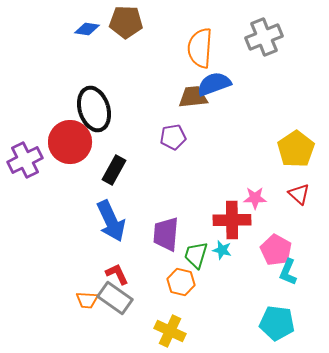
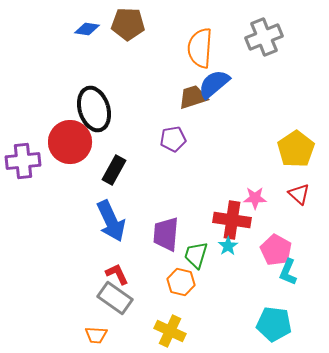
brown pentagon: moved 2 px right, 2 px down
blue semicircle: rotated 20 degrees counterclockwise
brown trapezoid: rotated 12 degrees counterclockwise
purple pentagon: moved 2 px down
purple cross: moved 2 px left, 1 px down; rotated 20 degrees clockwise
red cross: rotated 9 degrees clockwise
cyan star: moved 6 px right, 4 px up; rotated 24 degrees clockwise
orange trapezoid: moved 9 px right, 35 px down
cyan pentagon: moved 3 px left, 1 px down
